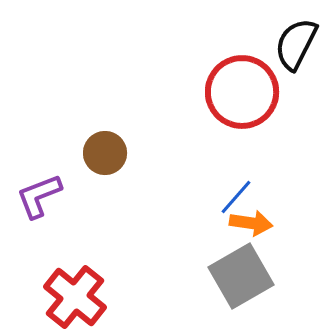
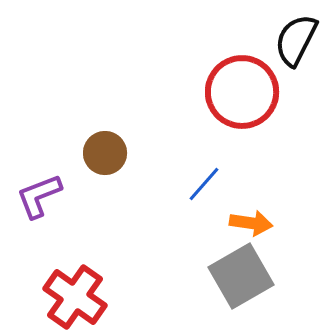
black semicircle: moved 4 px up
blue line: moved 32 px left, 13 px up
red cross: rotated 4 degrees counterclockwise
